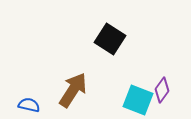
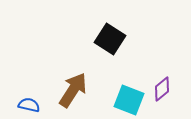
purple diamond: moved 1 px up; rotated 15 degrees clockwise
cyan square: moved 9 px left
